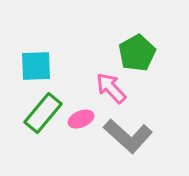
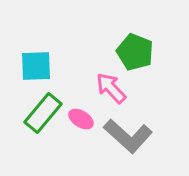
green pentagon: moved 2 px left, 1 px up; rotated 21 degrees counterclockwise
pink ellipse: rotated 55 degrees clockwise
